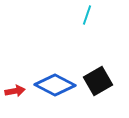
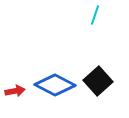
cyan line: moved 8 px right
black square: rotated 12 degrees counterclockwise
